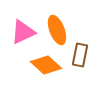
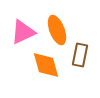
orange diamond: rotated 32 degrees clockwise
